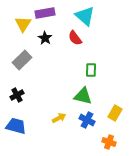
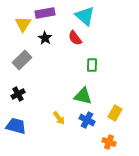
green rectangle: moved 1 px right, 5 px up
black cross: moved 1 px right, 1 px up
yellow arrow: rotated 80 degrees clockwise
